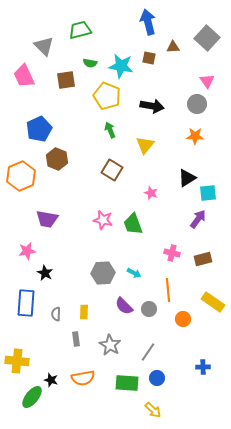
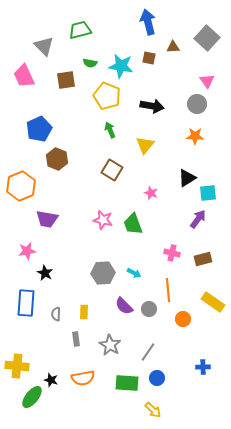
orange hexagon at (21, 176): moved 10 px down
yellow cross at (17, 361): moved 5 px down
